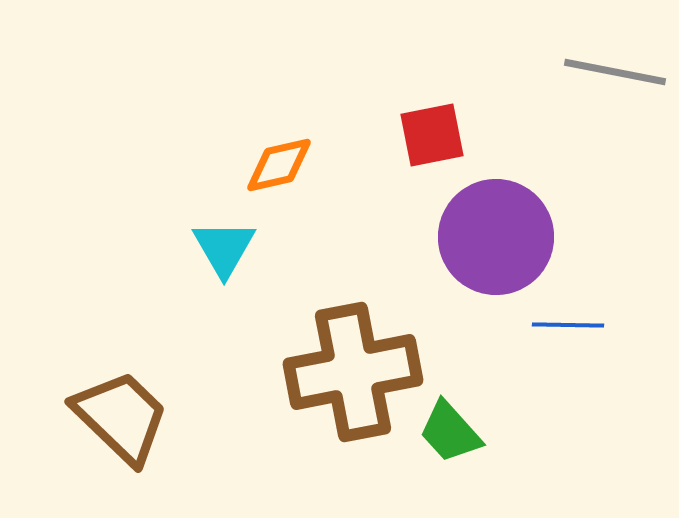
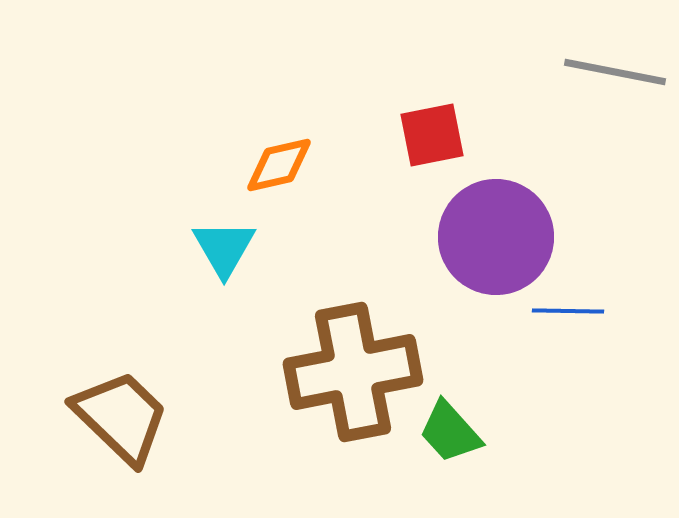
blue line: moved 14 px up
